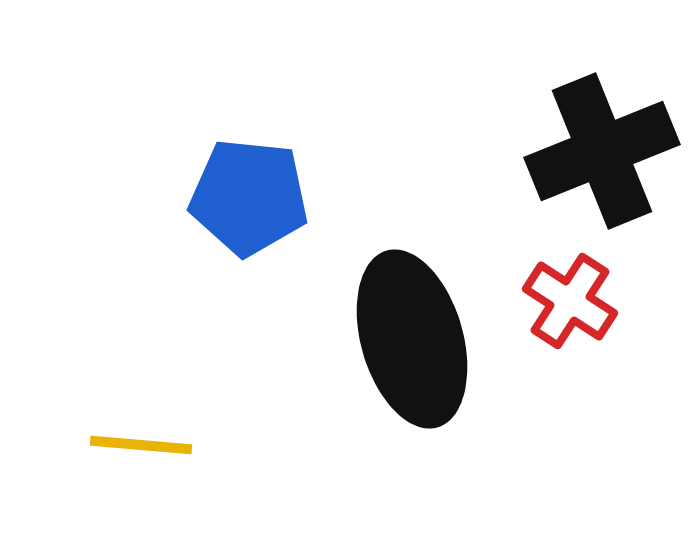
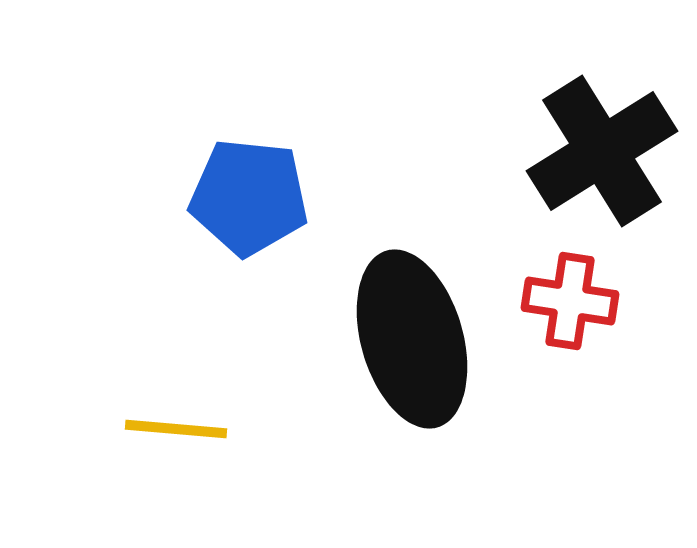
black cross: rotated 10 degrees counterclockwise
red cross: rotated 24 degrees counterclockwise
yellow line: moved 35 px right, 16 px up
